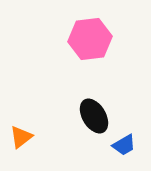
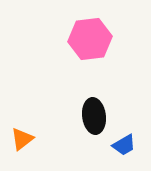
black ellipse: rotated 24 degrees clockwise
orange triangle: moved 1 px right, 2 px down
